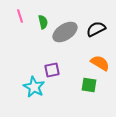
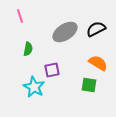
green semicircle: moved 15 px left, 27 px down; rotated 24 degrees clockwise
orange semicircle: moved 2 px left
